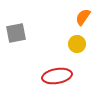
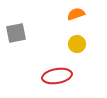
orange semicircle: moved 7 px left, 3 px up; rotated 36 degrees clockwise
